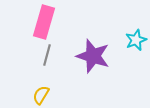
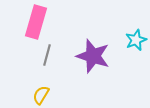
pink rectangle: moved 8 px left
